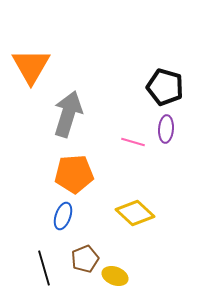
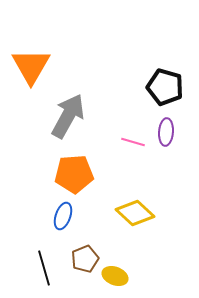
gray arrow: moved 2 px down; rotated 12 degrees clockwise
purple ellipse: moved 3 px down
